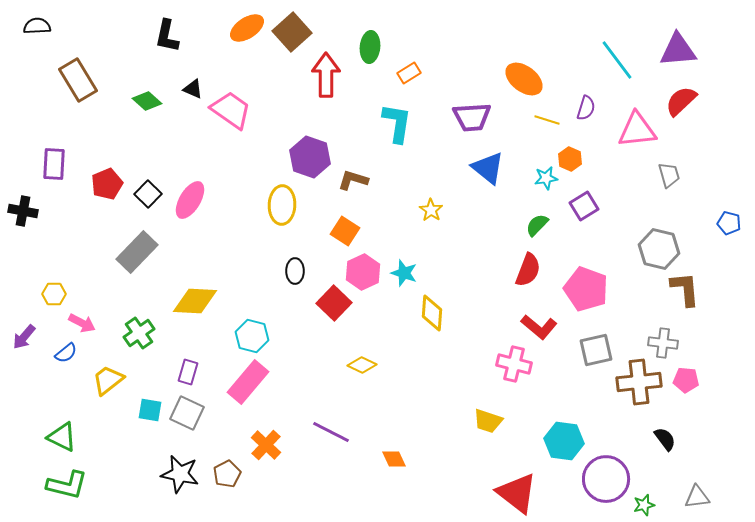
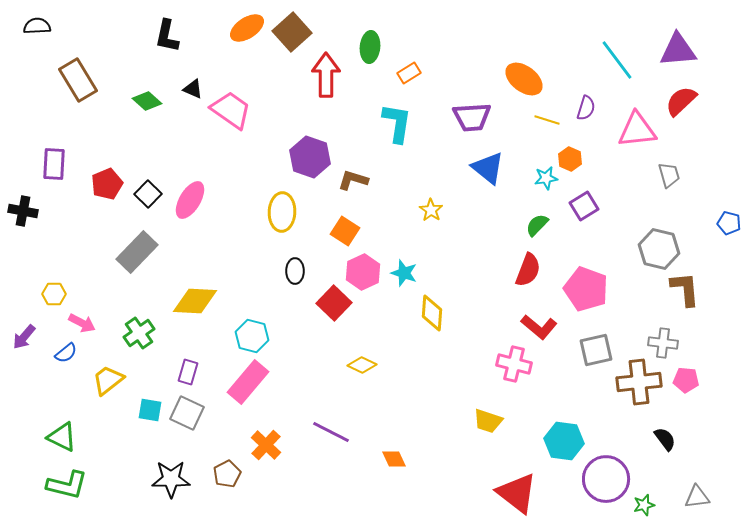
yellow ellipse at (282, 205): moved 7 px down
black star at (180, 474): moved 9 px left, 5 px down; rotated 12 degrees counterclockwise
